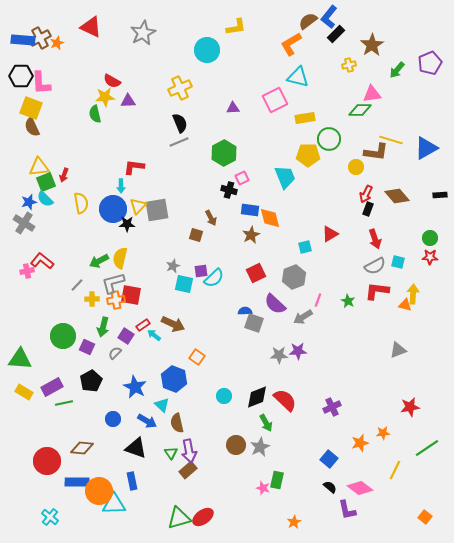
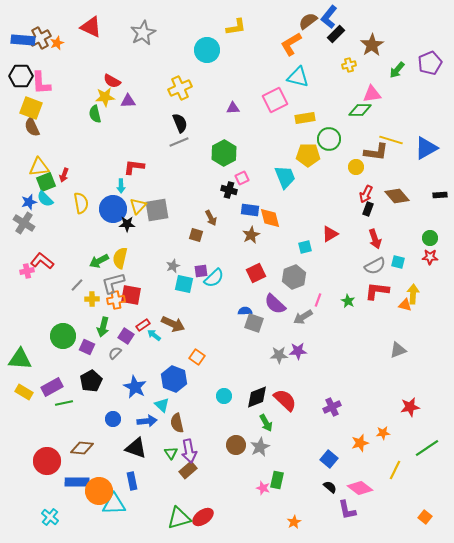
blue arrow at (147, 421): rotated 36 degrees counterclockwise
